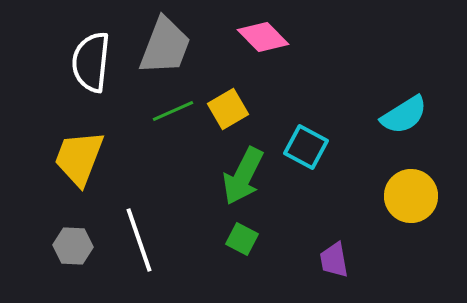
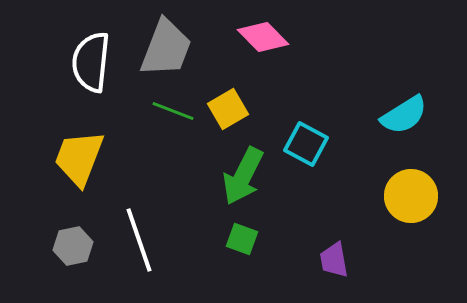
gray trapezoid: moved 1 px right, 2 px down
green line: rotated 45 degrees clockwise
cyan square: moved 3 px up
green square: rotated 8 degrees counterclockwise
gray hexagon: rotated 15 degrees counterclockwise
